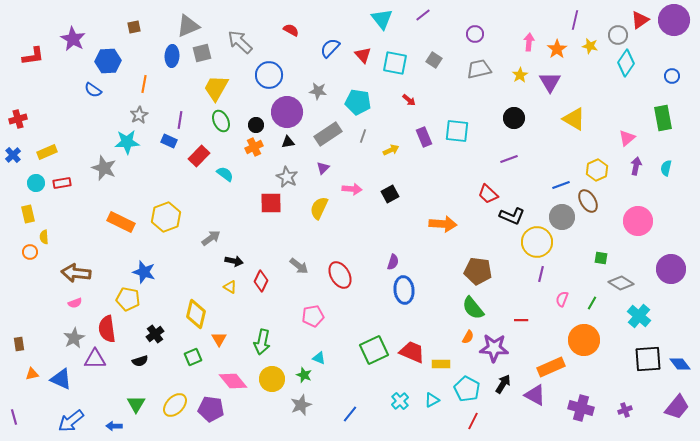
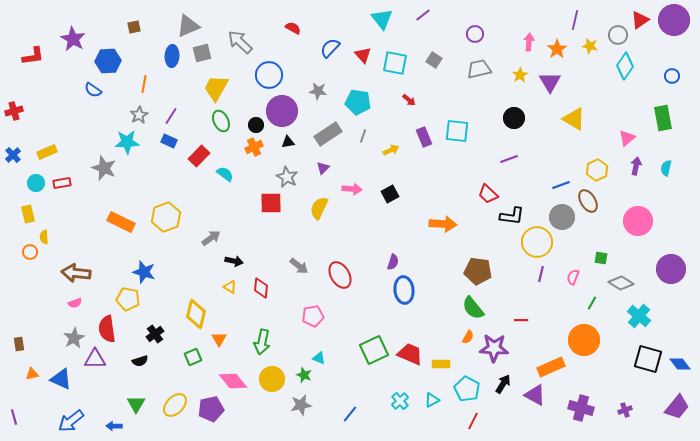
red semicircle at (291, 30): moved 2 px right, 2 px up
cyan diamond at (626, 63): moved 1 px left, 3 px down
purple circle at (287, 112): moved 5 px left, 1 px up
red cross at (18, 119): moved 4 px left, 8 px up
purple line at (180, 120): moved 9 px left, 4 px up; rotated 24 degrees clockwise
black L-shape at (512, 216): rotated 15 degrees counterclockwise
red diamond at (261, 281): moved 7 px down; rotated 20 degrees counterclockwise
pink semicircle at (562, 299): moved 11 px right, 22 px up
red trapezoid at (412, 352): moved 2 px left, 2 px down
black square at (648, 359): rotated 20 degrees clockwise
gray star at (301, 405): rotated 10 degrees clockwise
purple pentagon at (211, 409): rotated 20 degrees counterclockwise
